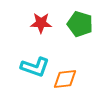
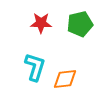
green pentagon: rotated 30 degrees counterclockwise
cyan L-shape: rotated 92 degrees counterclockwise
